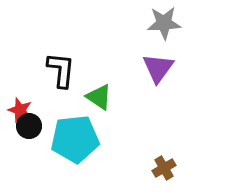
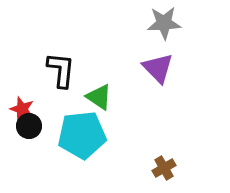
purple triangle: rotated 20 degrees counterclockwise
red star: moved 2 px right, 1 px up
cyan pentagon: moved 7 px right, 4 px up
